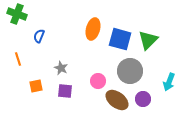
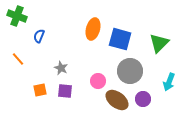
green cross: moved 2 px down
green triangle: moved 11 px right, 3 px down
orange line: rotated 24 degrees counterclockwise
orange square: moved 4 px right, 4 px down
